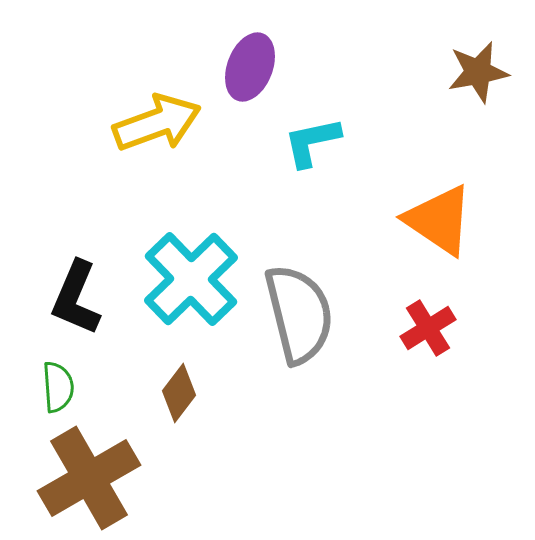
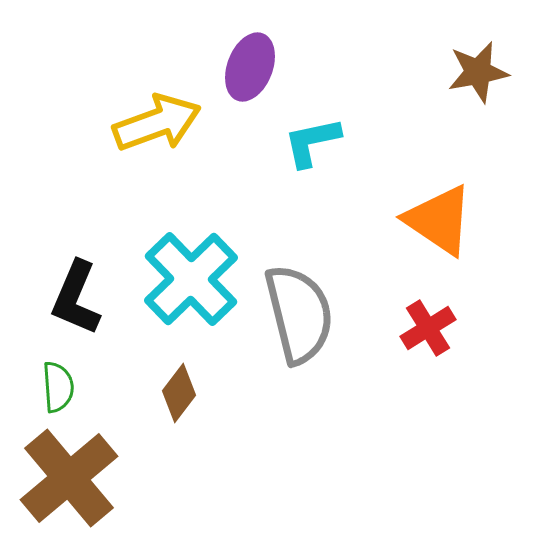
brown cross: moved 20 px left; rotated 10 degrees counterclockwise
